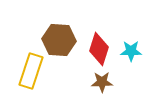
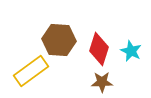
cyan star: rotated 25 degrees clockwise
yellow rectangle: rotated 36 degrees clockwise
